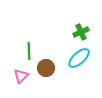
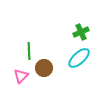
brown circle: moved 2 px left
